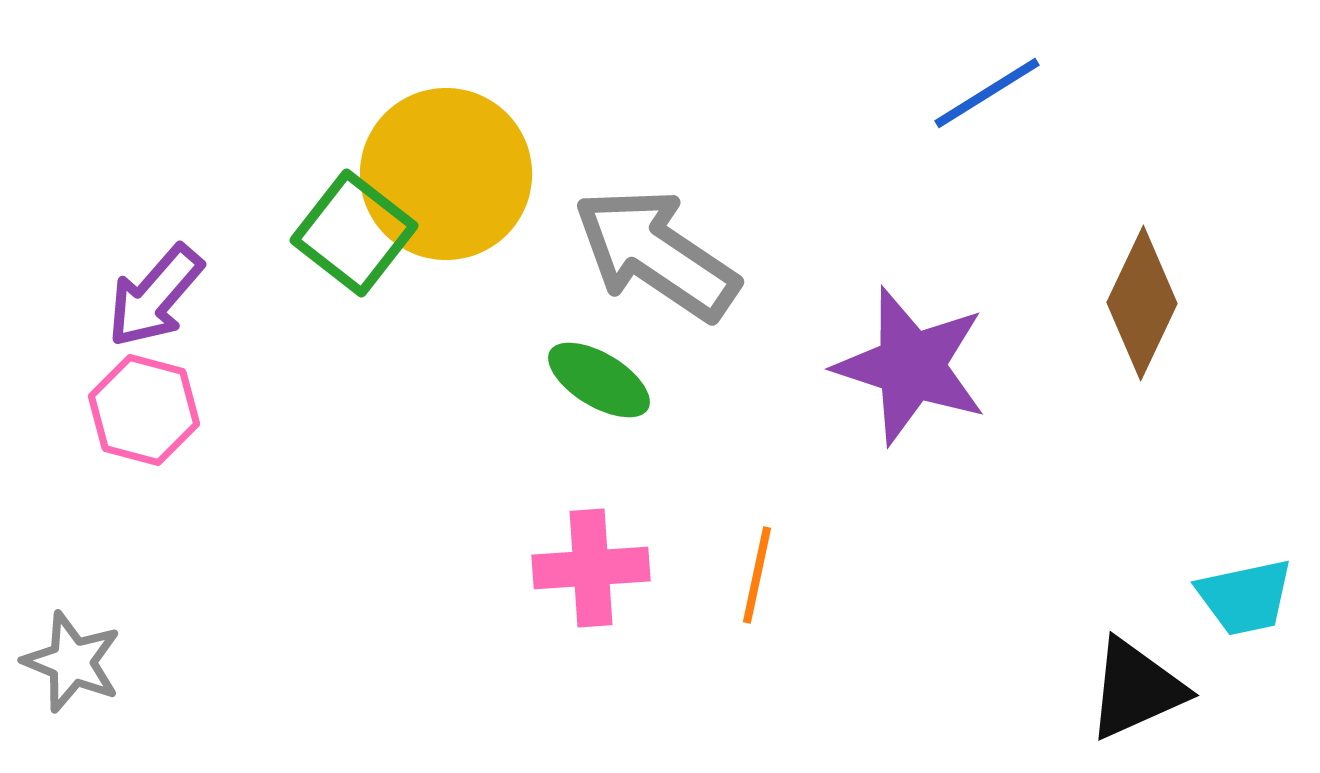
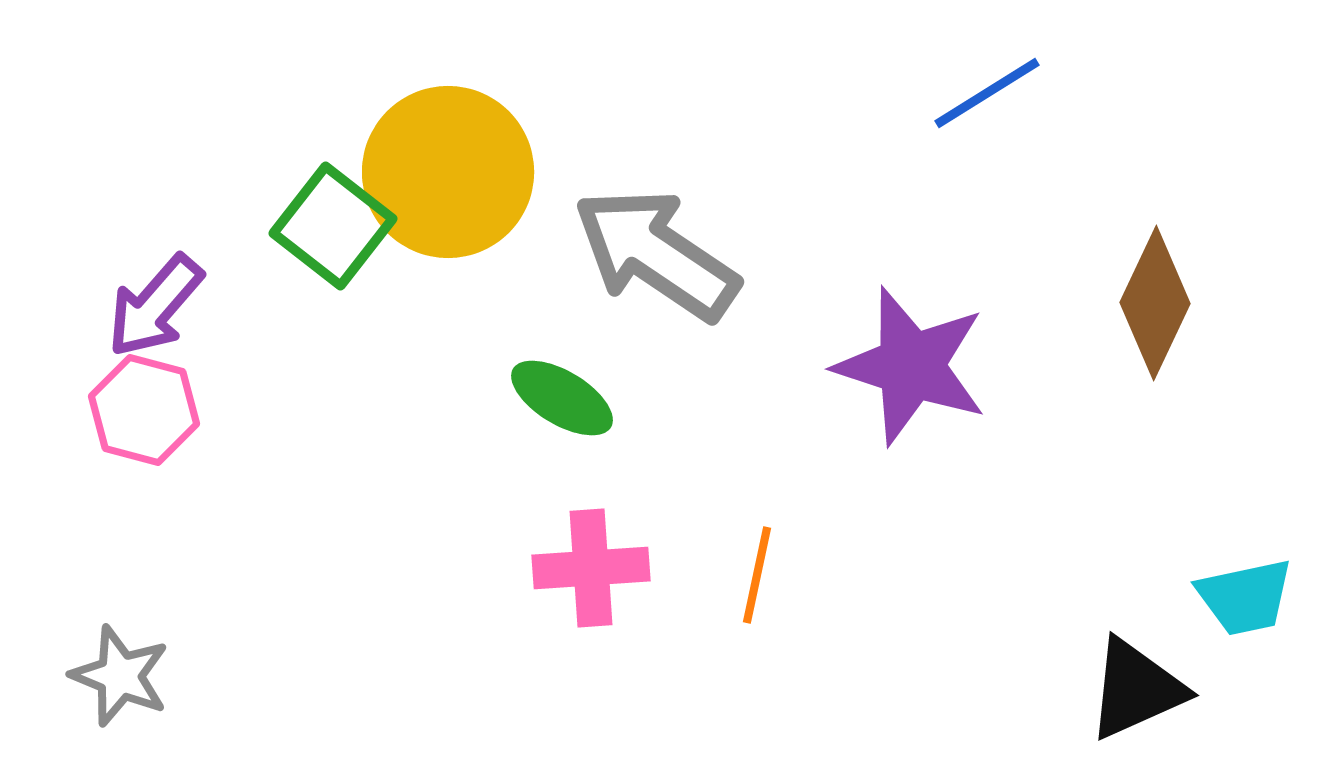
yellow circle: moved 2 px right, 2 px up
green square: moved 21 px left, 7 px up
purple arrow: moved 10 px down
brown diamond: moved 13 px right
green ellipse: moved 37 px left, 18 px down
gray star: moved 48 px right, 14 px down
